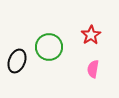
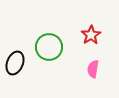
black ellipse: moved 2 px left, 2 px down
